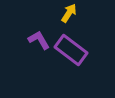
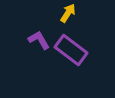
yellow arrow: moved 1 px left
